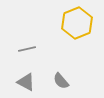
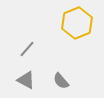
gray line: rotated 36 degrees counterclockwise
gray triangle: moved 2 px up
